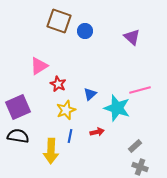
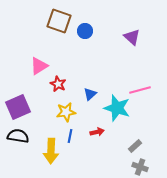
yellow star: moved 2 px down; rotated 12 degrees clockwise
